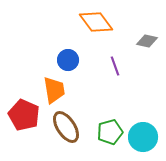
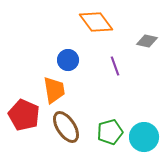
cyan circle: moved 1 px right
